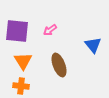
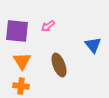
pink arrow: moved 2 px left, 4 px up
orange triangle: moved 1 px left
